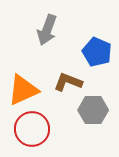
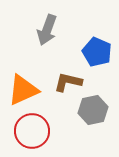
brown L-shape: rotated 8 degrees counterclockwise
gray hexagon: rotated 12 degrees counterclockwise
red circle: moved 2 px down
